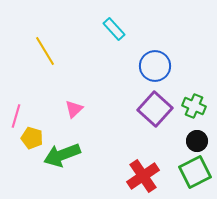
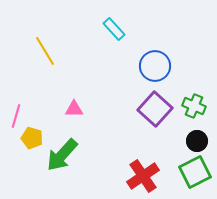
pink triangle: rotated 42 degrees clockwise
green arrow: rotated 27 degrees counterclockwise
